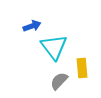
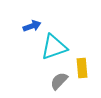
cyan triangle: rotated 48 degrees clockwise
